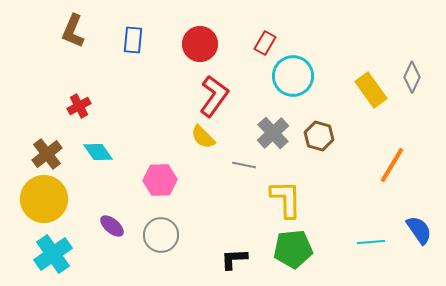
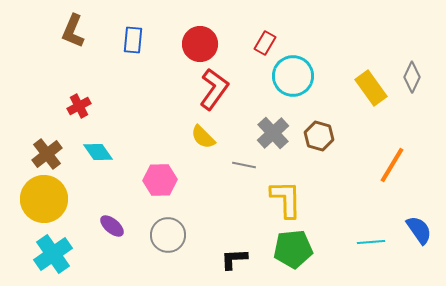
yellow rectangle: moved 2 px up
red L-shape: moved 7 px up
gray circle: moved 7 px right
